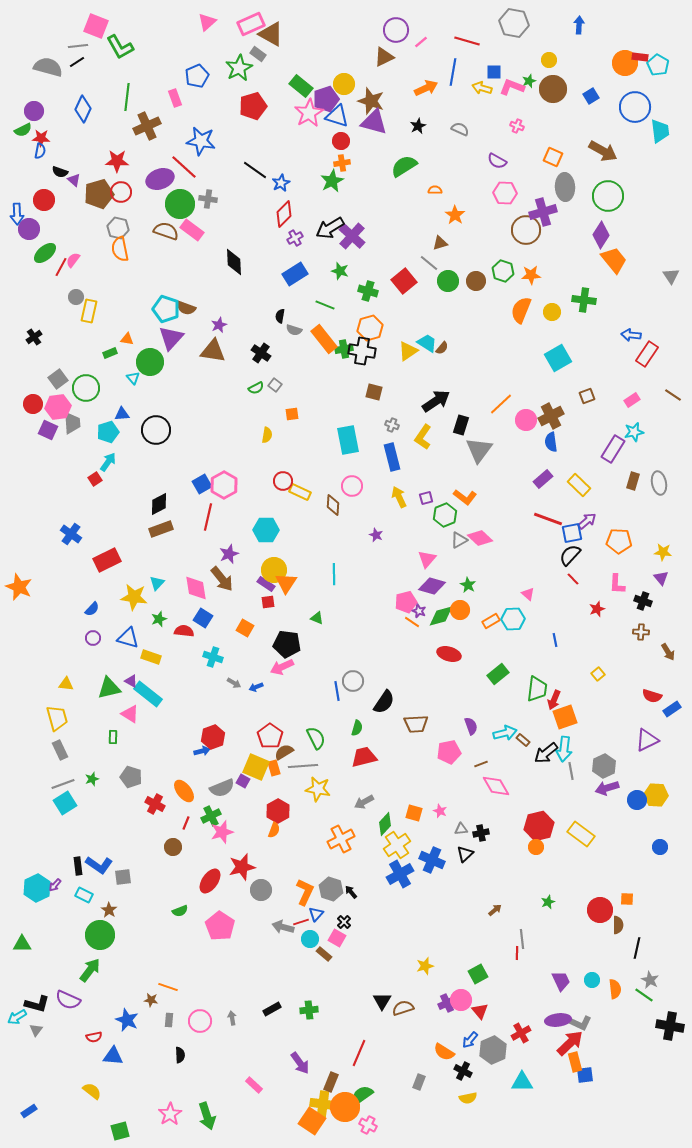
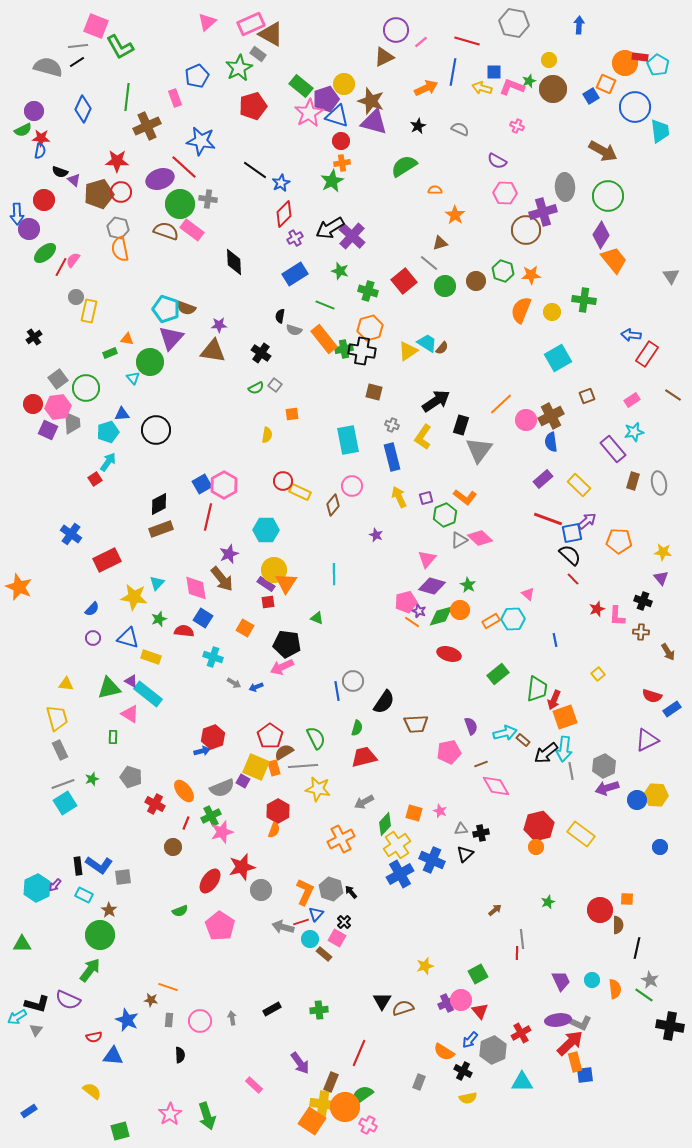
orange square at (553, 157): moved 53 px right, 73 px up
green circle at (448, 281): moved 3 px left, 5 px down
purple star at (219, 325): rotated 21 degrees clockwise
purple rectangle at (613, 449): rotated 72 degrees counterclockwise
brown diamond at (333, 505): rotated 35 degrees clockwise
black semicircle at (570, 555): rotated 90 degrees clockwise
pink L-shape at (617, 584): moved 32 px down
green cross at (309, 1010): moved 10 px right
